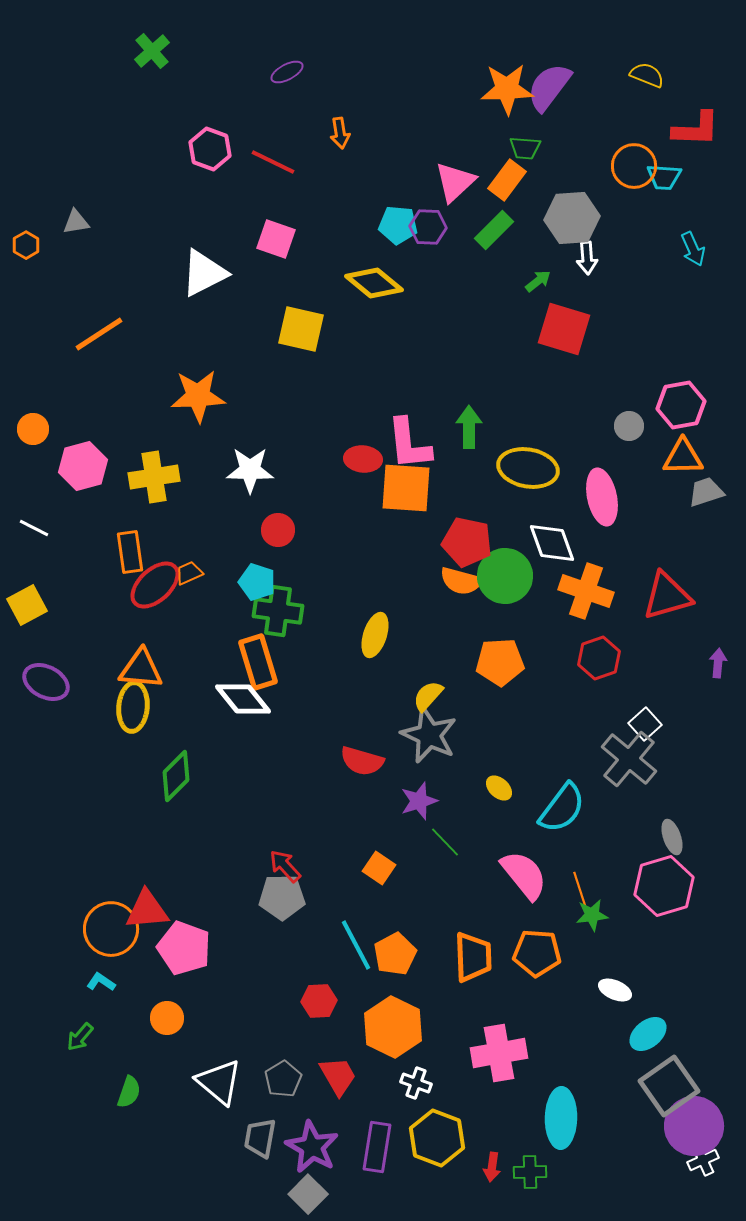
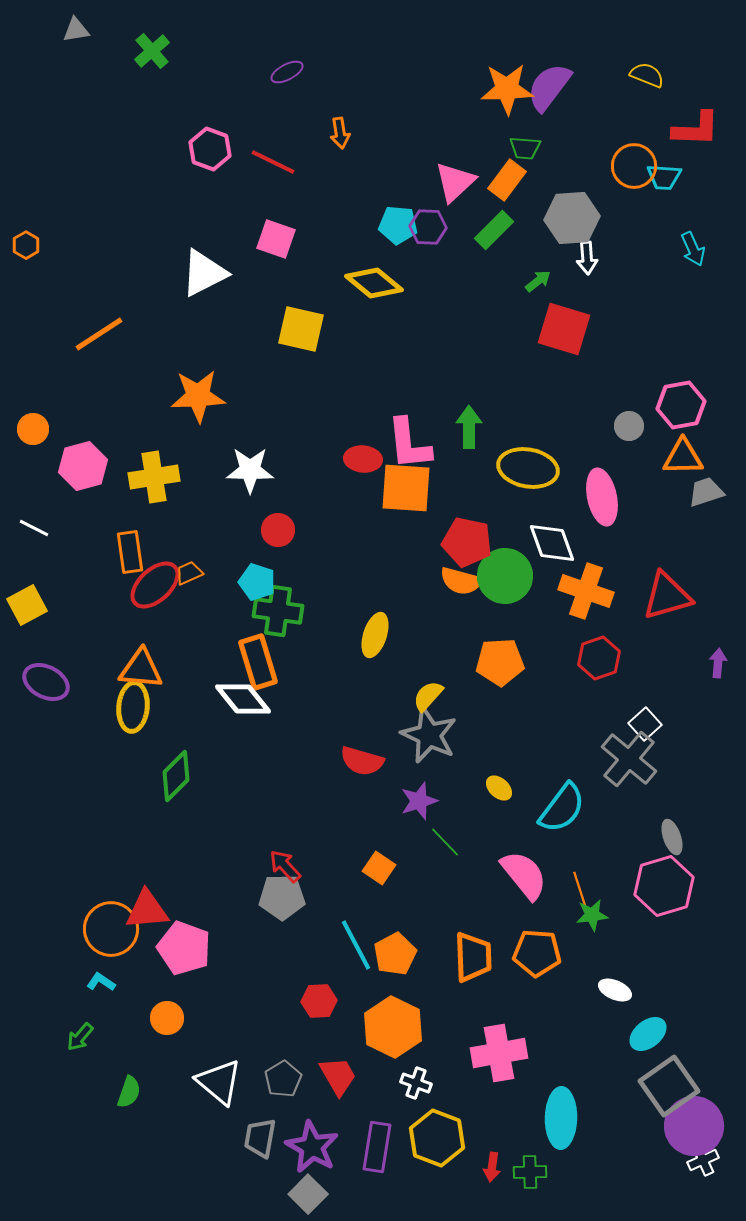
gray triangle at (76, 222): moved 192 px up
